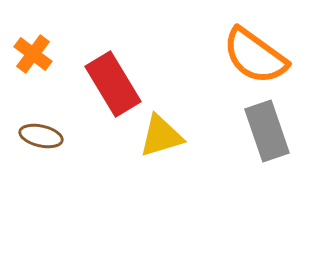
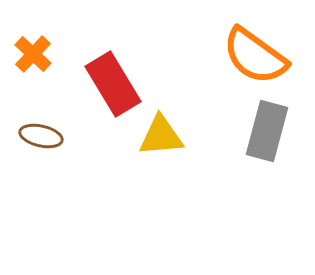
orange cross: rotated 6 degrees clockwise
gray rectangle: rotated 34 degrees clockwise
yellow triangle: rotated 12 degrees clockwise
